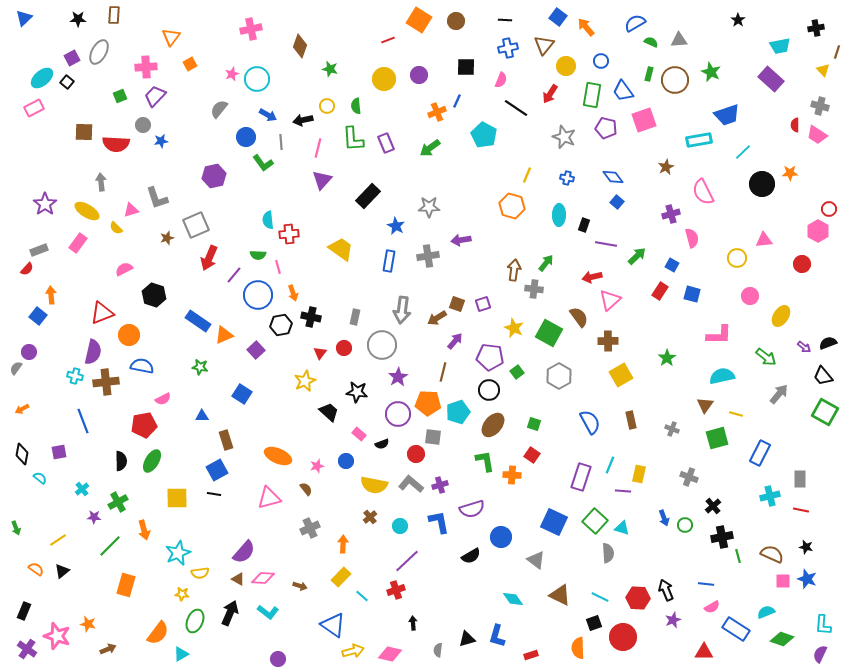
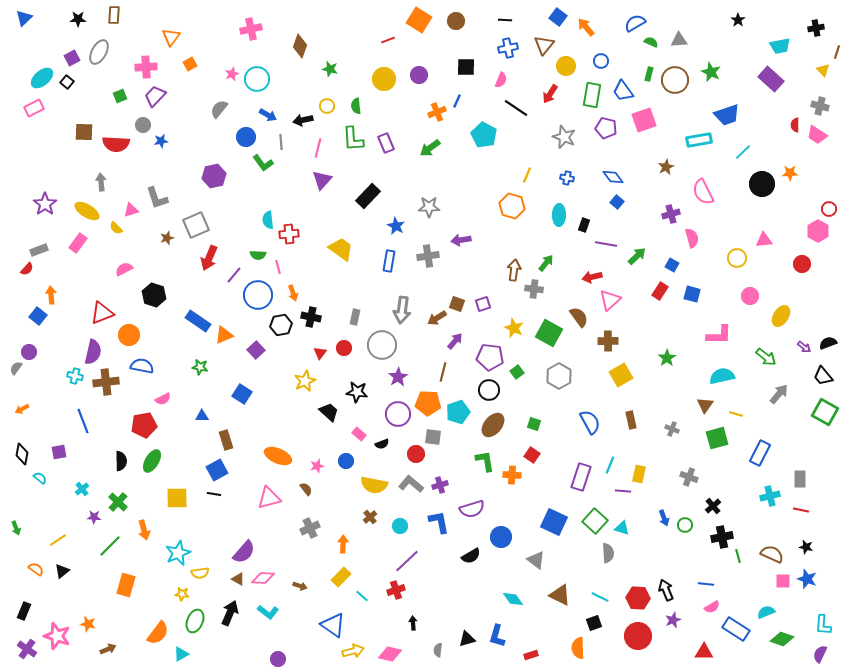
green cross at (118, 502): rotated 18 degrees counterclockwise
red circle at (623, 637): moved 15 px right, 1 px up
